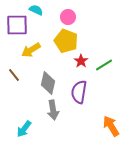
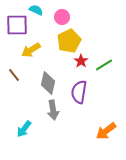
pink circle: moved 6 px left
yellow pentagon: moved 3 px right; rotated 25 degrees clockwise
orange arrow: moved 5 px left, 5 px down; rotated 95 degrees counterclockwise
